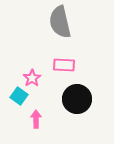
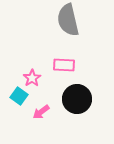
gray semicircle: moved 8 px right, 2 px up
pink arrow: moved 5 px right, 7 px up; rotated 126 degrees counterclockwise
